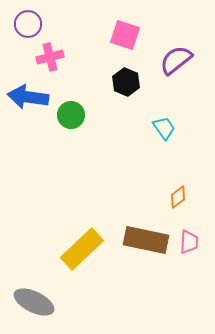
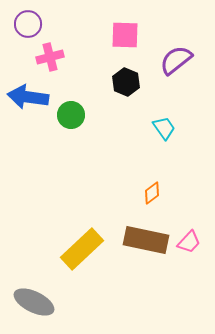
pink square: rotated 16 degrees counterclockwise
orange diamond: moved 26 px left, 4 px up
pink trapezoid: rotated 40 degrees clockwise
